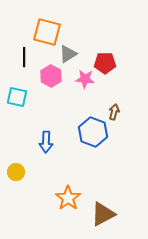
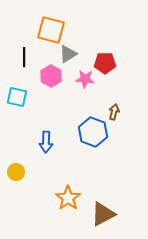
orange square: moved 4 px right, 2 px up
